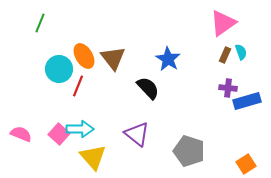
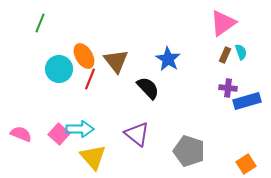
brown triangle: moved 3 px right, 3 px down
red line: moved 12 px right, 7 px up
